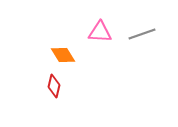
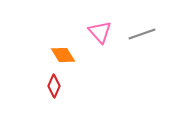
pink triangle: rotated 45 degrees clockwise
red diamond: rotated 10 degrees clockwise
